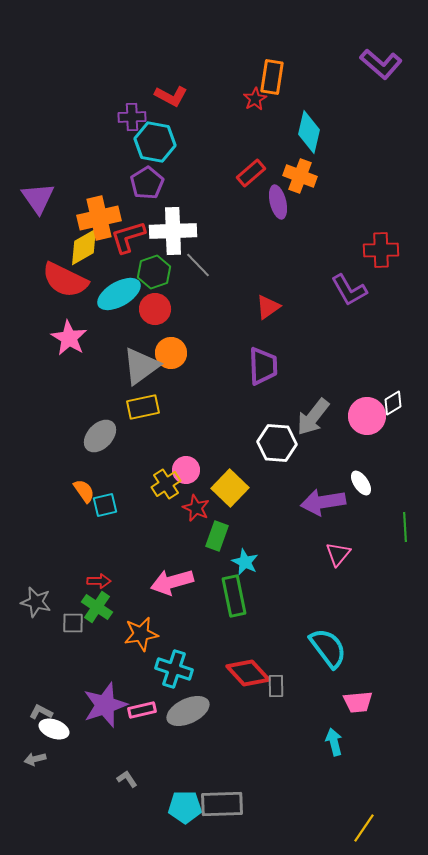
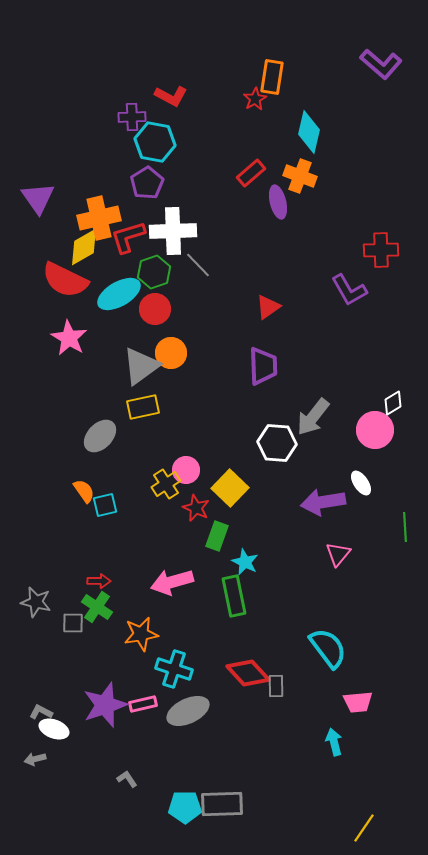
pink circle at (367, 416): moved 8 px right, 14 px down
pink rectangle at (142, 710): moved 1 px right, 6 px up
